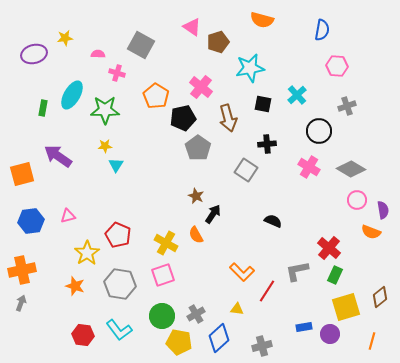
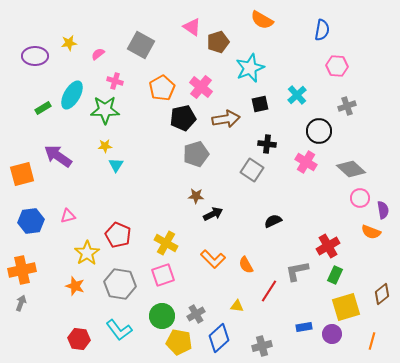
orange semicircle at (262, 20): rotated 15 degrees clockwise
yellow star at (65, 38): moved 4 px right, 5 px down
purple ellipse at (34, 54): moved 1 px right, 2 px down; rotated 15 degrees clockwise
pink semicircle at (98, 54): rotated 40 degrees counterclockwise
cyan star at (250, 68): rotated 12 degrees counterclockwise
pink cross at (117, 73): moved 2 px left, 8 px down
orange pentagon at (156, 96): moved 6 px right, 8 px up; rotated 10 degrees clockwise
black square at (263, 104): moved 3 px left; rotated 24 degrees counterclockwise
green rectangle at (43, 108): rotated 49 degrees clockwise
brown arrow at (228, 118): moved 2 px left, 1 px down; rotated 84 degrees counterclockwise
black cross at (267, 144): rotated 12 degrees clockwise
gray pentagon at (198, 148): moved 2 px left, 6 px down; rotated 20 degrees clockwise
pink cross at (309, 167): moved 3 px left, 5 px up
gray diamond at (351, 169): rotated 12 degrees clockwise
gray square at (246, 170): moved 6 px right
brown star at (196, 196): rotated 21 degrees counterclockwise
pink circle at (357, 200): moved 3 px right, 2 px up
black arrow at (213, 214): rotated 30 degrees clockwise
black semicircle at (273, 221): rotated 48 degrees counterclockwise
orange semicircle at (196, 235): moved 50 px right, 30 px down
red cross at (329, 248): moved 1 px left, 2 px up; rotated 20 degrees clockwise
orange L-shape at (242, 272): moved 29 px left, 13 px up
red line at (267, 291): moved 2 px right
brown diamond at (380, 297): moved 2 px right, 3 px up
yellow triangle at (237, 309): moved 3 px up
purple circle at (330, 334): moved 2 px right
red hexagon at (83, 335): moved 4 px left, 4 px down
